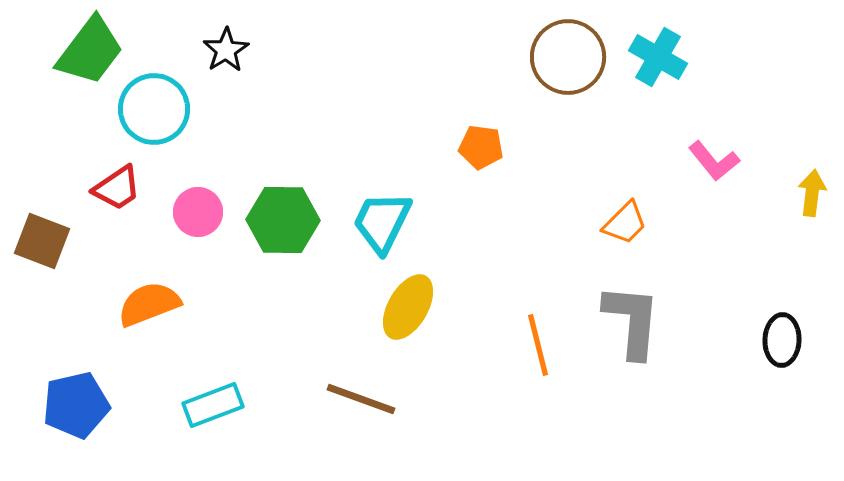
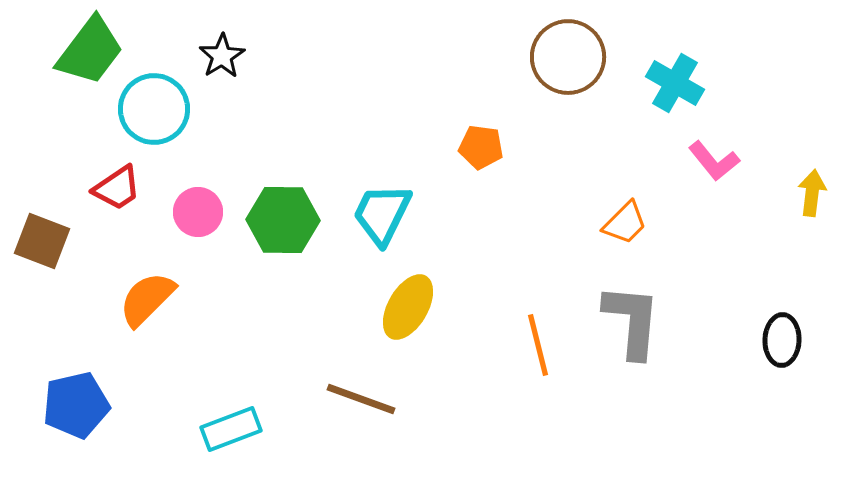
black star: moved 4 px left, 6 px down
cyan cross: moved 17 px right, 26 px down
cyan trapezoid: moved 8 px up
orange semicircle: moved 2 px left, 5 px up; rotated 24 degrees counterclockwise
cyan rectangle: moved 18 px right, 24 px down
